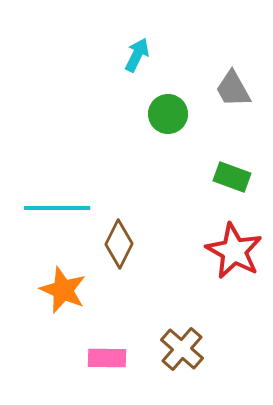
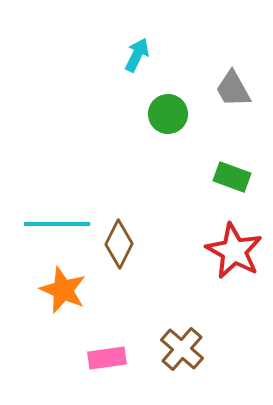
cyan line: moved 16 px down
pink rectangle: rotated 9 degrees counterclockwise
